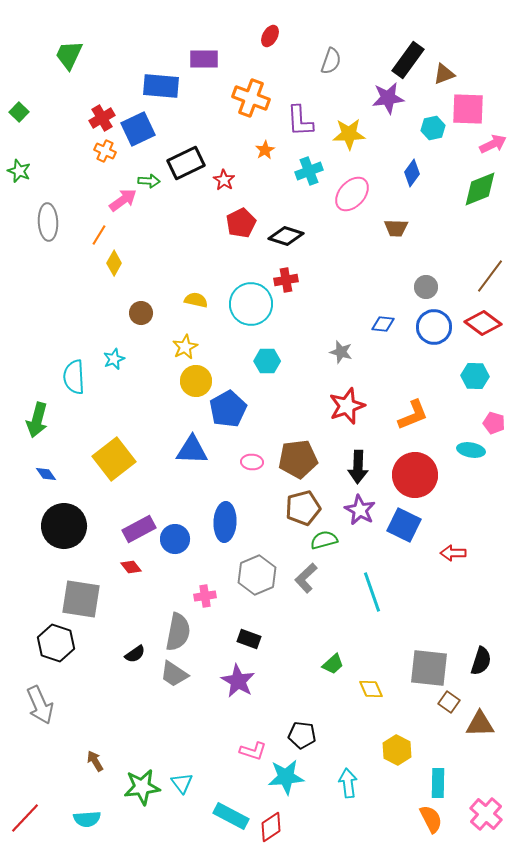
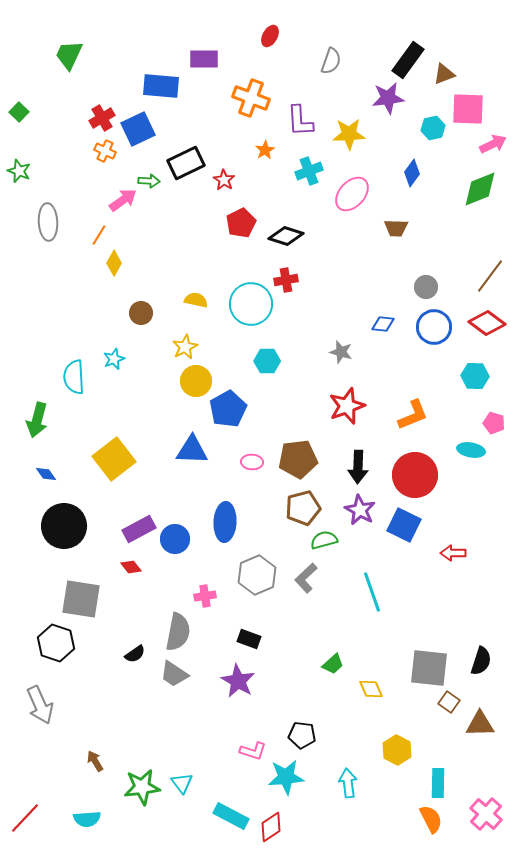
red diamond at (483, 323): moved 4 px right
